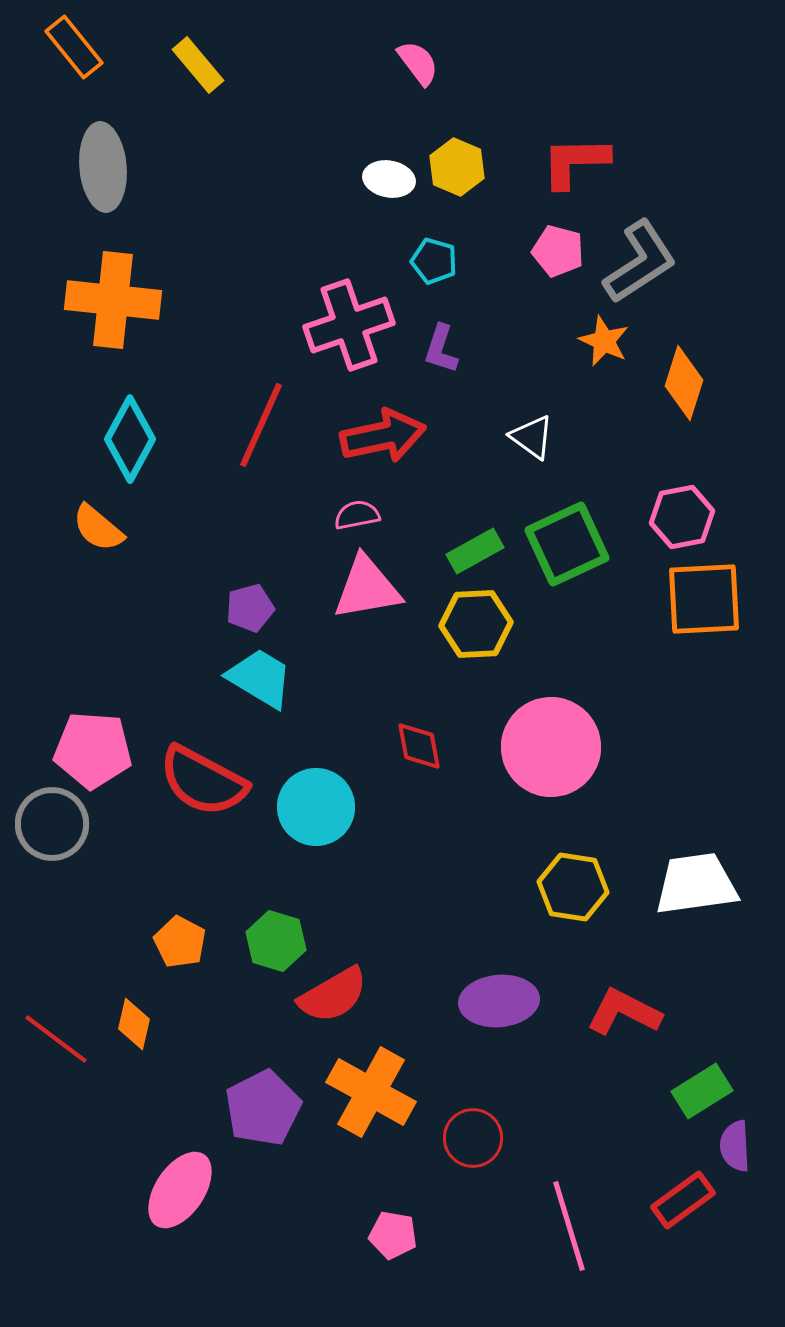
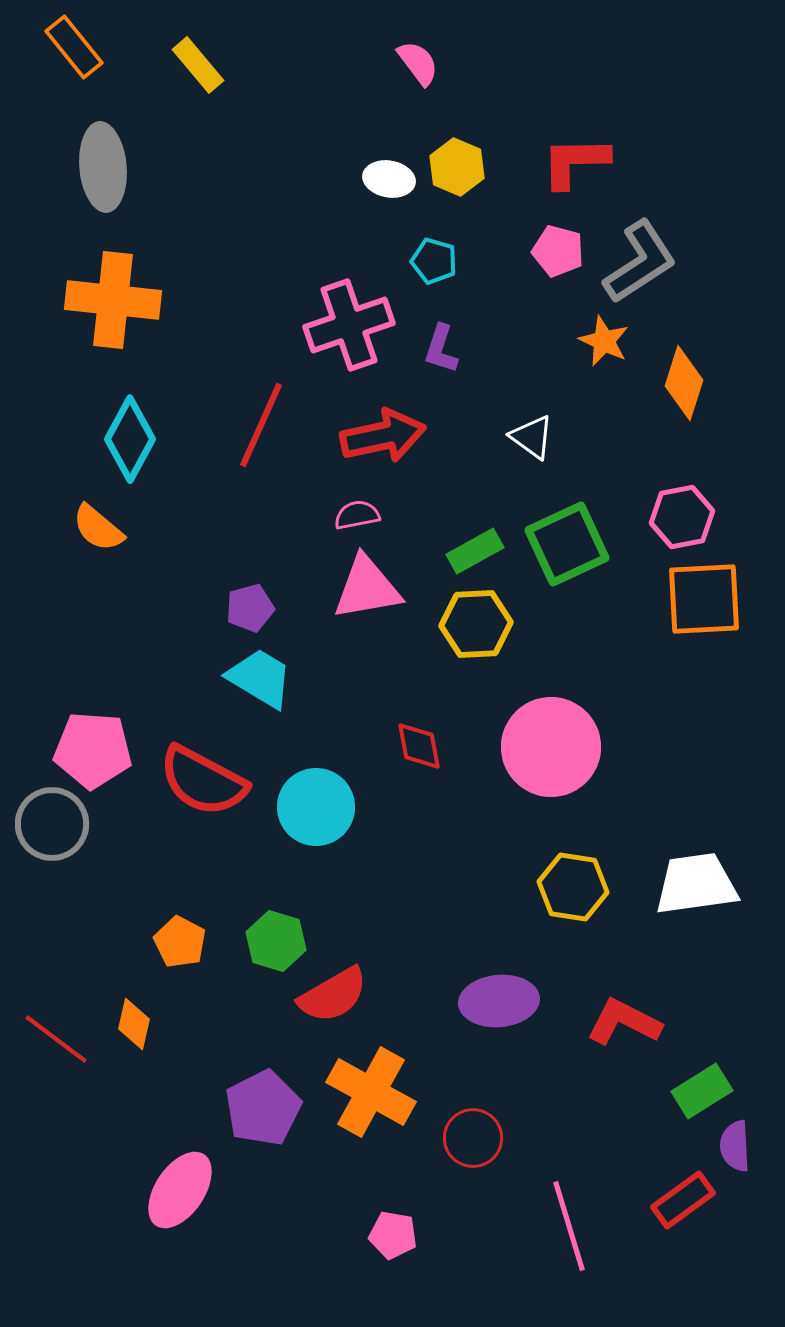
red L-shape at (624, 1012): moved 10 px down
